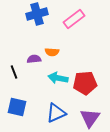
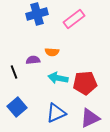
purple semicircle: moved 1 px left, 1 px down
blue square: rotated 36 degrees clockwise
purple triangle: rotated 30 degrees clockwise
